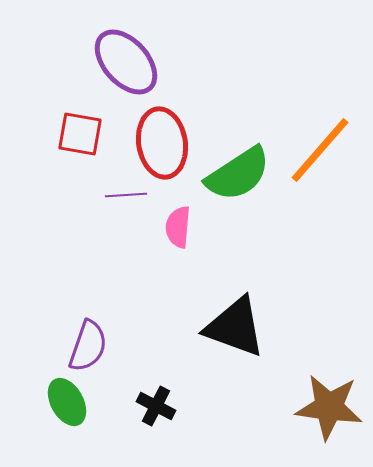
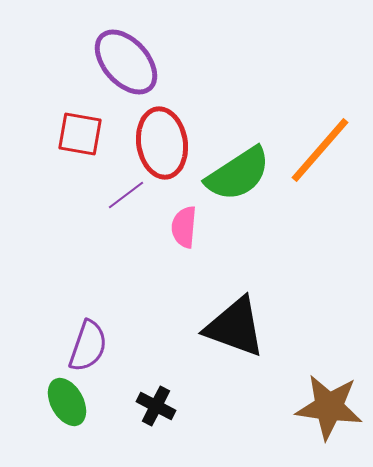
purple line: rotated 33 degrees counterclockwise
pink semicircle: moved 6 px right
